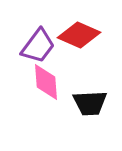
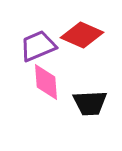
red diamond: moved 3 px right
purple trapezoid: rotated 150 degrees counterclockwise
